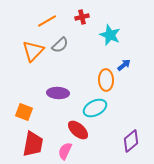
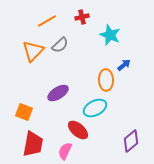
purple ellipse: rotated 35 degrees counterclockwise
